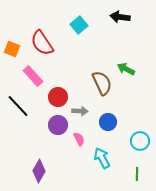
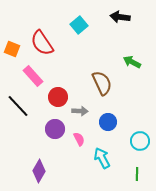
green arrow: moved 6 px right, 7 px up
purple circle: moved 3 px left, 4 px down
